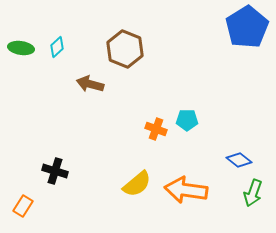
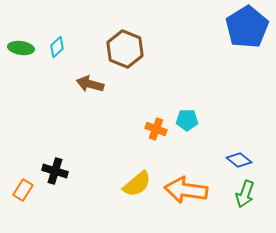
green arrow: moved 8 px left, 1 px down
orange rectangle: moved 16 px up
